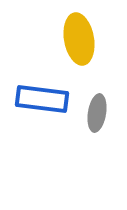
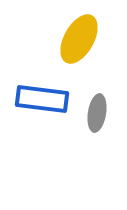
yellow ellipse: rotated 39 degrees clockwise
